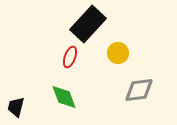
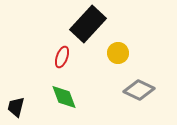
red ellipse: moved 8 px left
gray diamond: rotated 32 degrees clockwise
